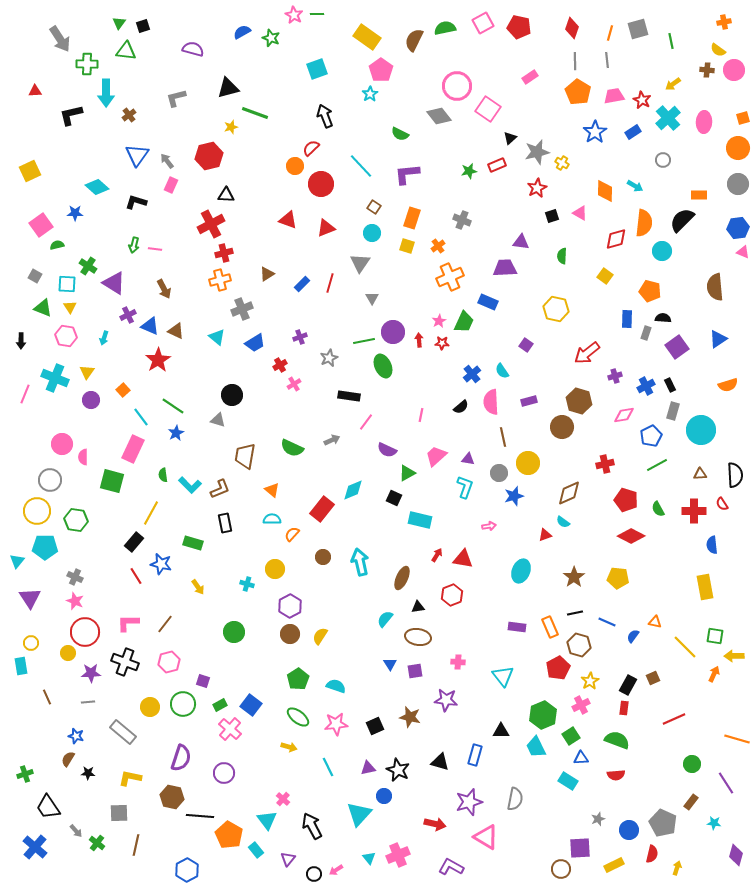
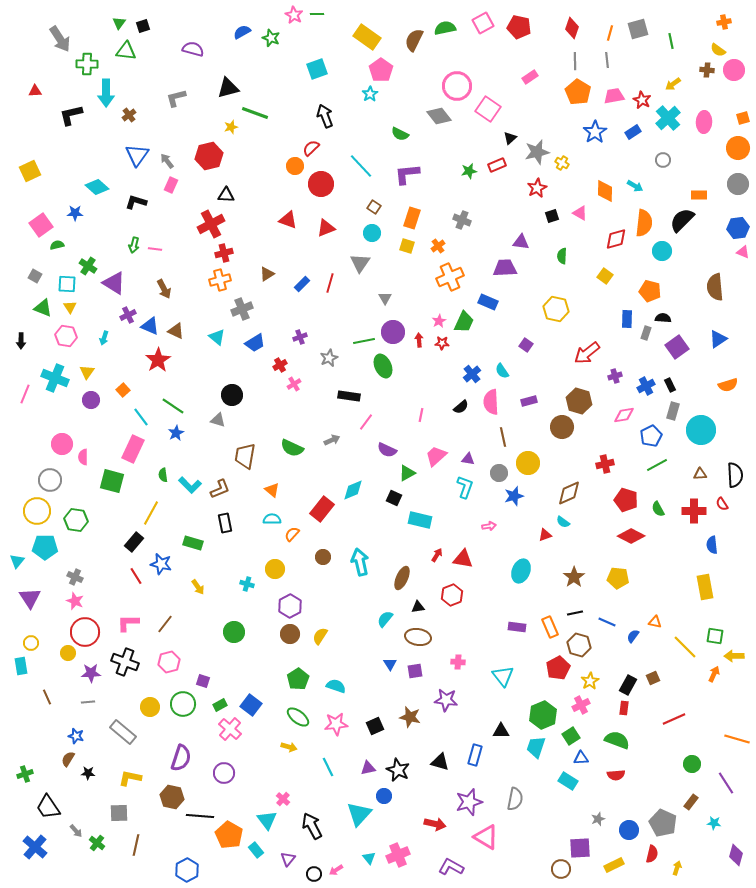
gray triangle at (372, 298): moved 13 px right
cyan trapezoid at (536, 747): rotated 45 degrees clockwise
